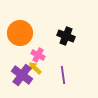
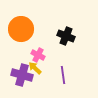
orange circle: moved 1 px right, 4 px up
purple cross: rotated 20 degrees counterclockwise
